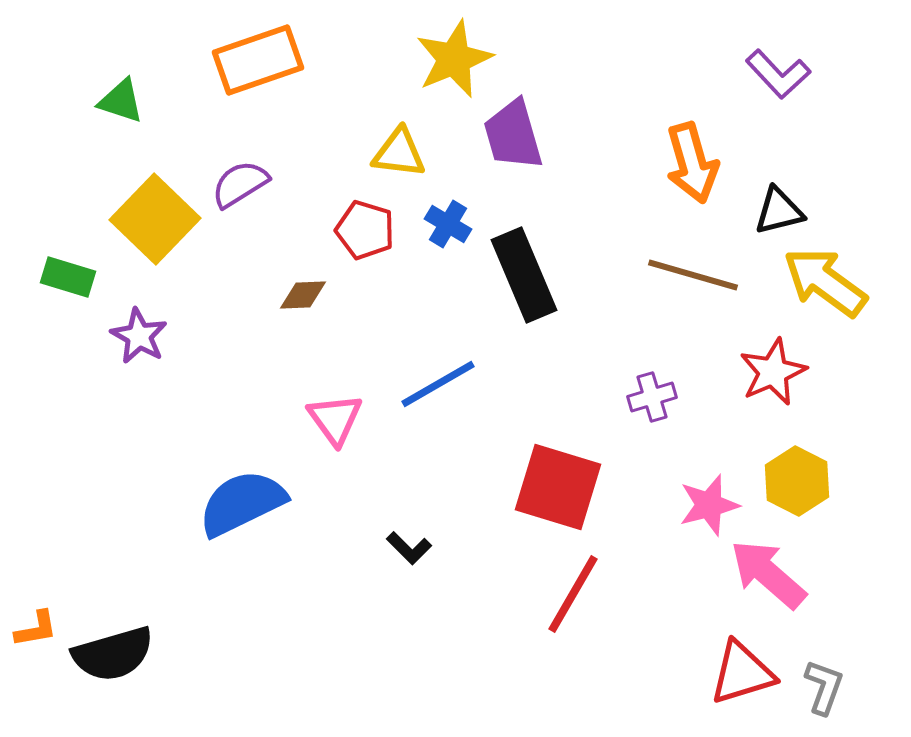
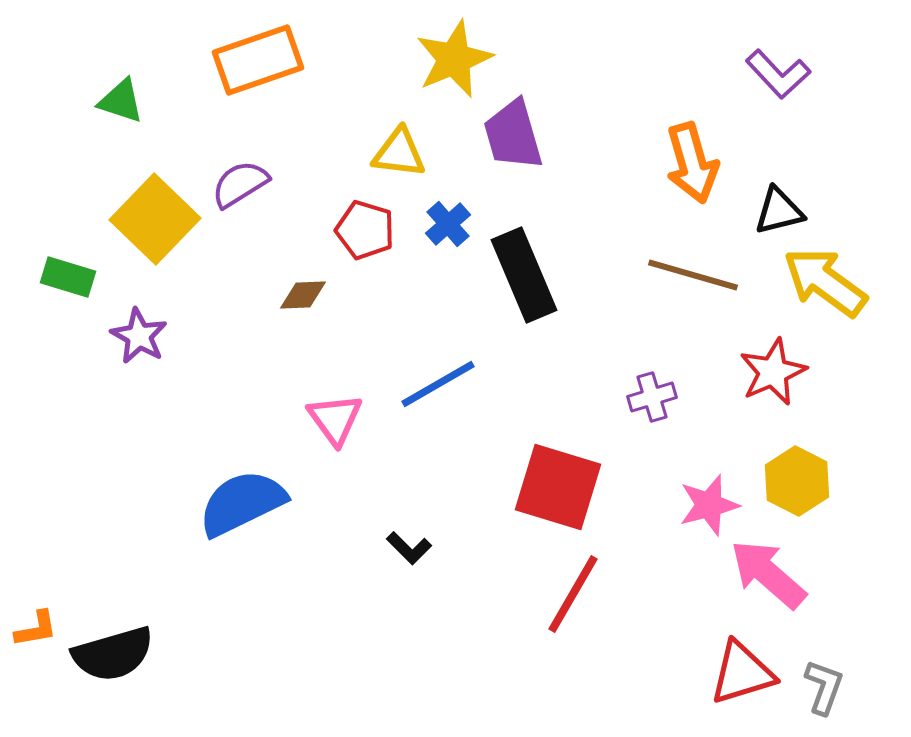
blue cross: rotated 18 degrees clockwise
